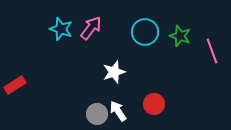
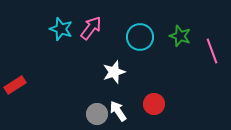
cyan circle: moved 5 px left, 5 px down
